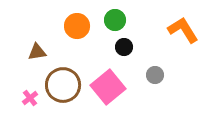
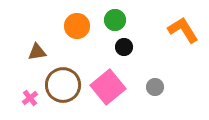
gray circle: moved 12 px down
